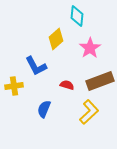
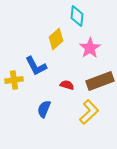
yellow cross: moved 6 px up
